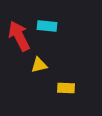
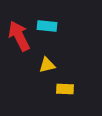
yellow triangle: moved 8 px right
yellow rectangle: moved 1 px left, 1 px down
